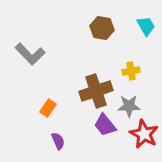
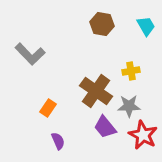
brown hexagon: moved 4 px up
brown cross: rotated 36 degrees counterclockwise
purple trapezoid: moved 2 px down
red star: moved 1 px left, 1 px down
